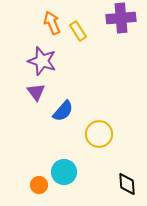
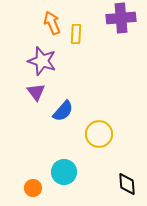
yellow rectangle: moved 2 px left, 3 px down; rotated 36 degrees clockwise
orange circle: moved 6 px left, 3 px down
